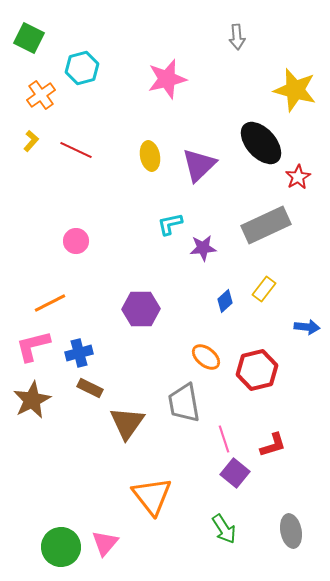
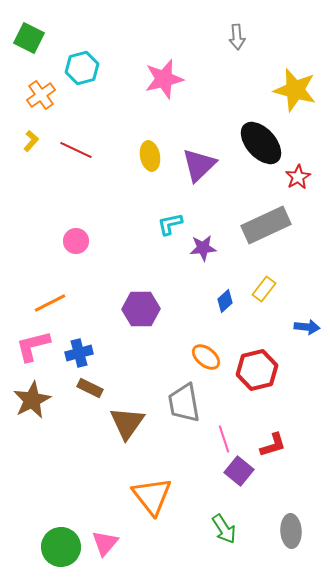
pink star: moved 3 px left
purple square: moved 4 px right, 2 px up
gray ellipse: rotated 8 degrees clockwise
